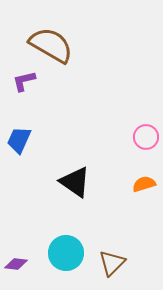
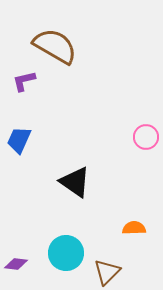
brown semicircle: moved 4 px right, 1 px down
orange semicircle: moved 10 px left, 44 px down; rotated 15 degrees clockwise
brown triangle: moved 5 px left, 9 px down
